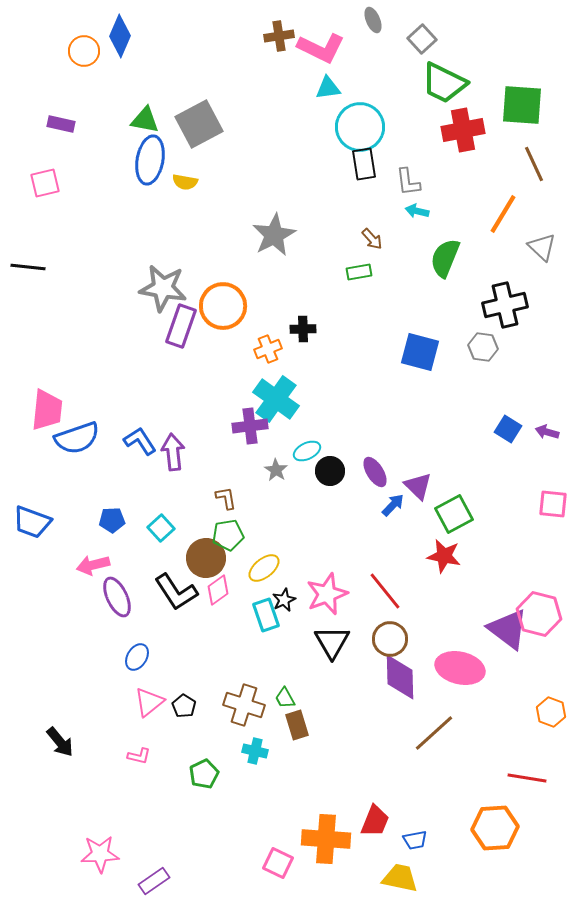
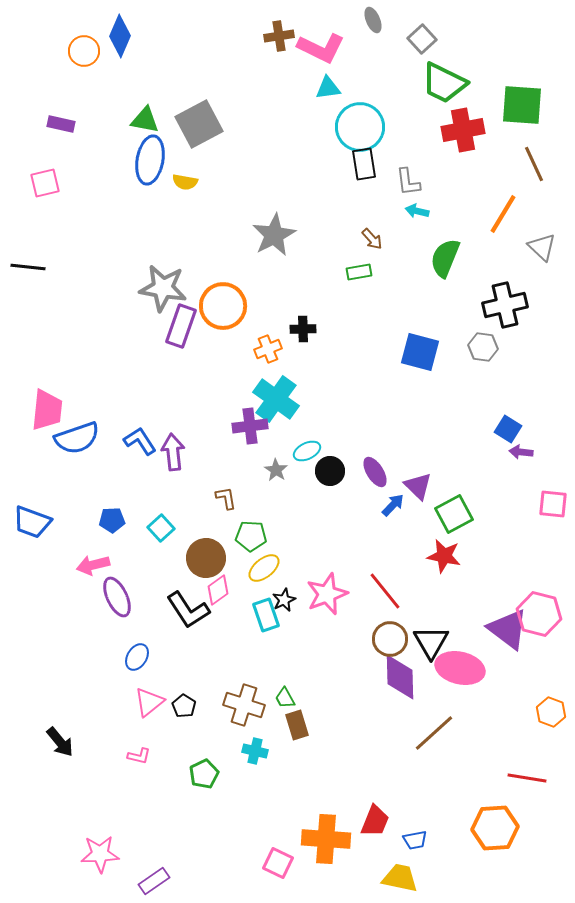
purple arrow at (547, 432): moved 26 px left, 20 px down; rotated 10 degrees counterclockwise
green pentagon at (228, 535): moved 23 px right, 1 px down; rotated 12 degrees clockwise
black L-shape at (176, 592): moved 12 px right, 18 px down
black triangle at (332, 642): moved 99 px right
